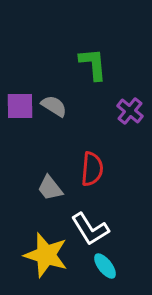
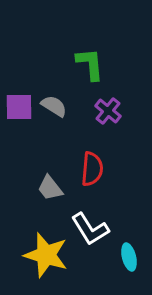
green L-shape: moved 3 px left
purple square: moved 1 px left, 1 px down
purple cross: moved 22 px left
cyan ellipse: moved 24 px right, 9 px up; rotated 24 degrees clockwise
